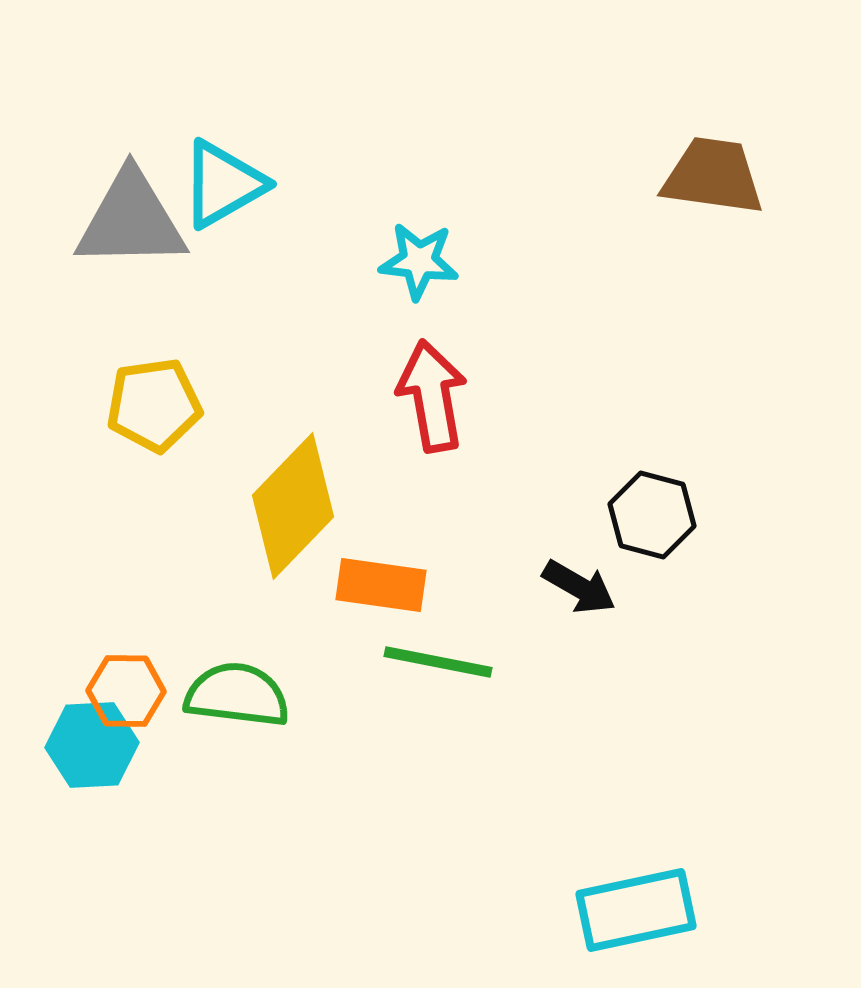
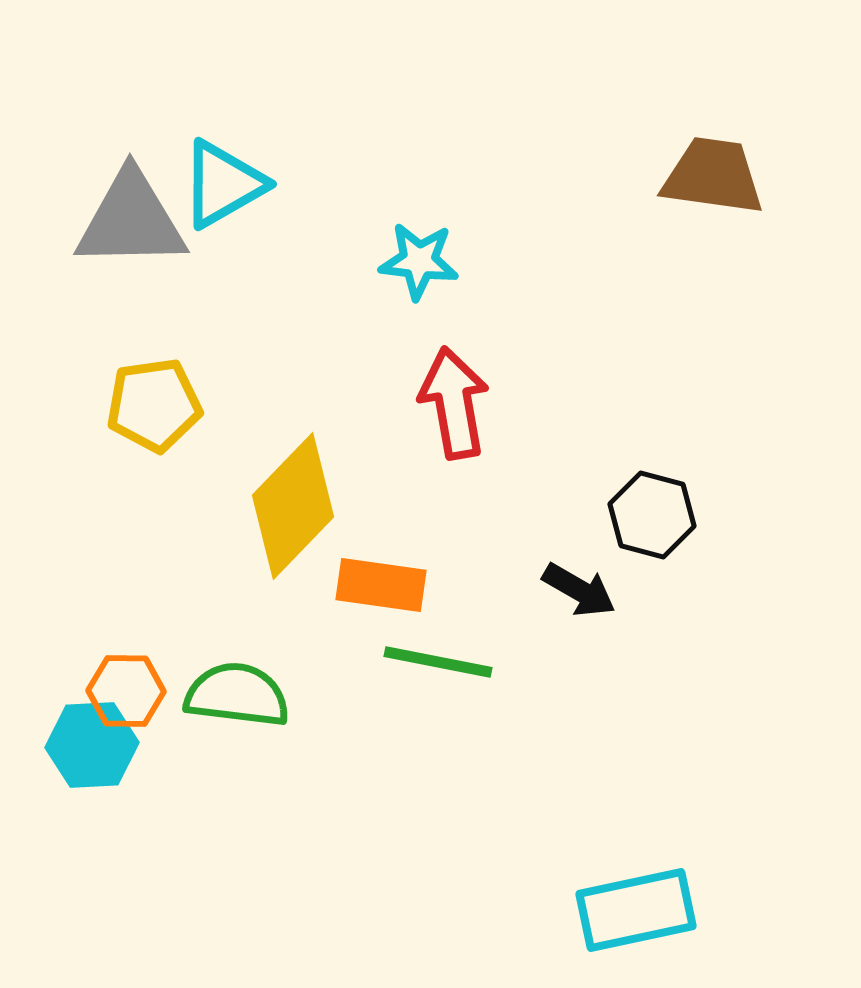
red arrow: moved 22 px right, 7 px down
black arrow: moved 3 px down
